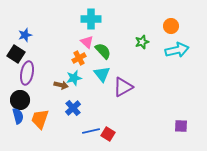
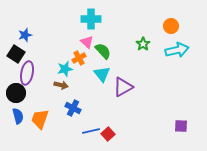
green star: moved 1 px right, 2 px down; rotated 16 degrees counterclockwise
cyan star: moved 9 px left, 9 px up
black circle: moved 4 px left, 7 px up
blue cross: rotated 21 degrees counterclockwise
red square: rotated 16 degrees clockwise
